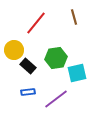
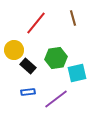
brown line: moved 1 px left, 1 px down
